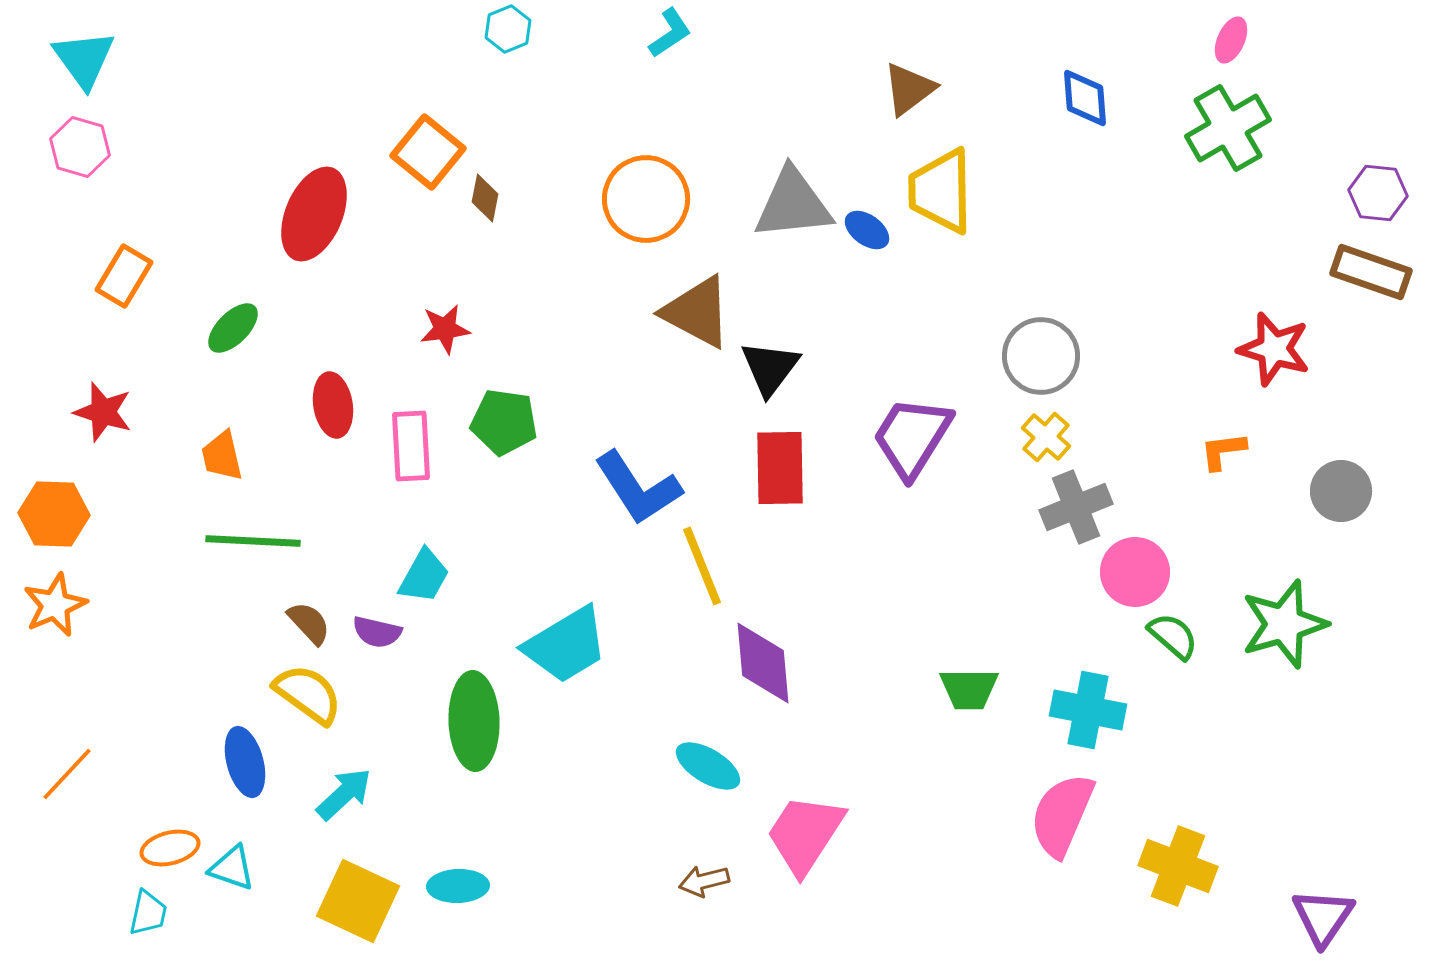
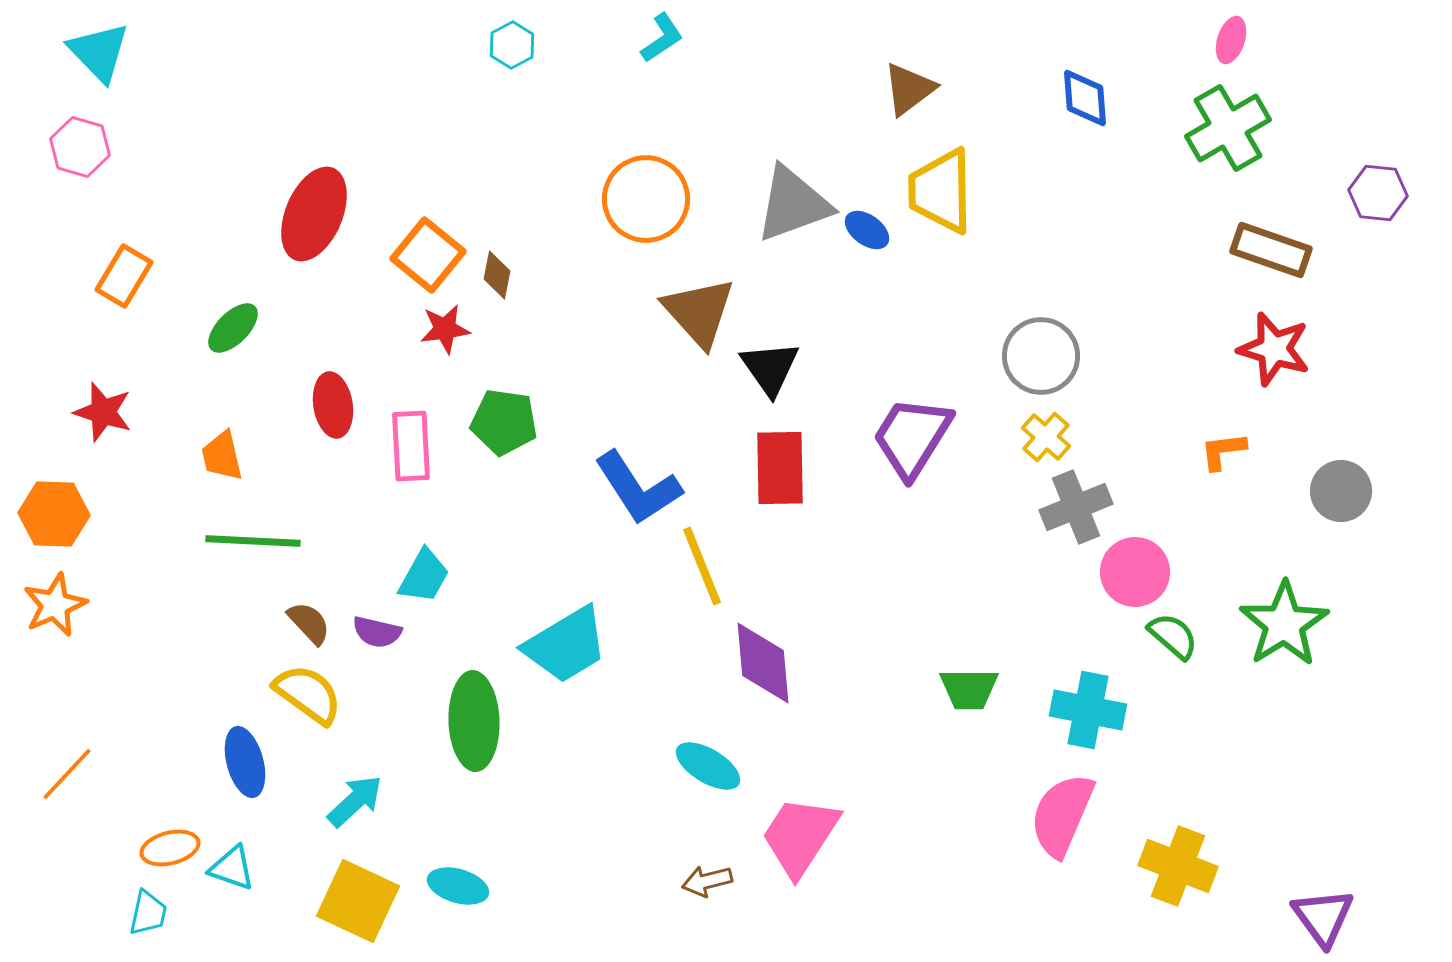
cyan hexagon at (508, 29): moved 4 px right, 16 px down; rotated 6 degrees counterclockwise
cyan L-shape at (670, 33): moved 8 px left, 5 px down
pink ellipse at (1231, 40): rotated 6 degrees counterclockwise
cyan triangle at (84, 59): moved 15 px right, 7 px up; rotated 8 degrees counterclockwise
orange square at (428, 152): moved 103 px down
brown diamond at (485, 198): moved 12 px right, 77 px down
gray triangle at (793, 204): rotated 14 degrees counterclockwise
brown rectangle at (1371, 272): moved 100 px left, 22 px up
brown triangle at (697, 312): moved 2 px right; rotated 20 degrees clockwise
black triangle at (770, 368): rotated 12 degrees counterclockwise
green star at (1284, 624): rotated 16 degrees counterclockwise
cyan arrow at (344, 794): moved 11 px right, 7 px down
pink trapezoid at (805, 834): moved 5 px left, 2 px down
brown arrow at (704, 881): moved 3 px right
cyan ellipse at (458, 886): rotated 18 degrees clockwise
purple triangle at (1323, 917): rotated 10 degrees counterclockwise
